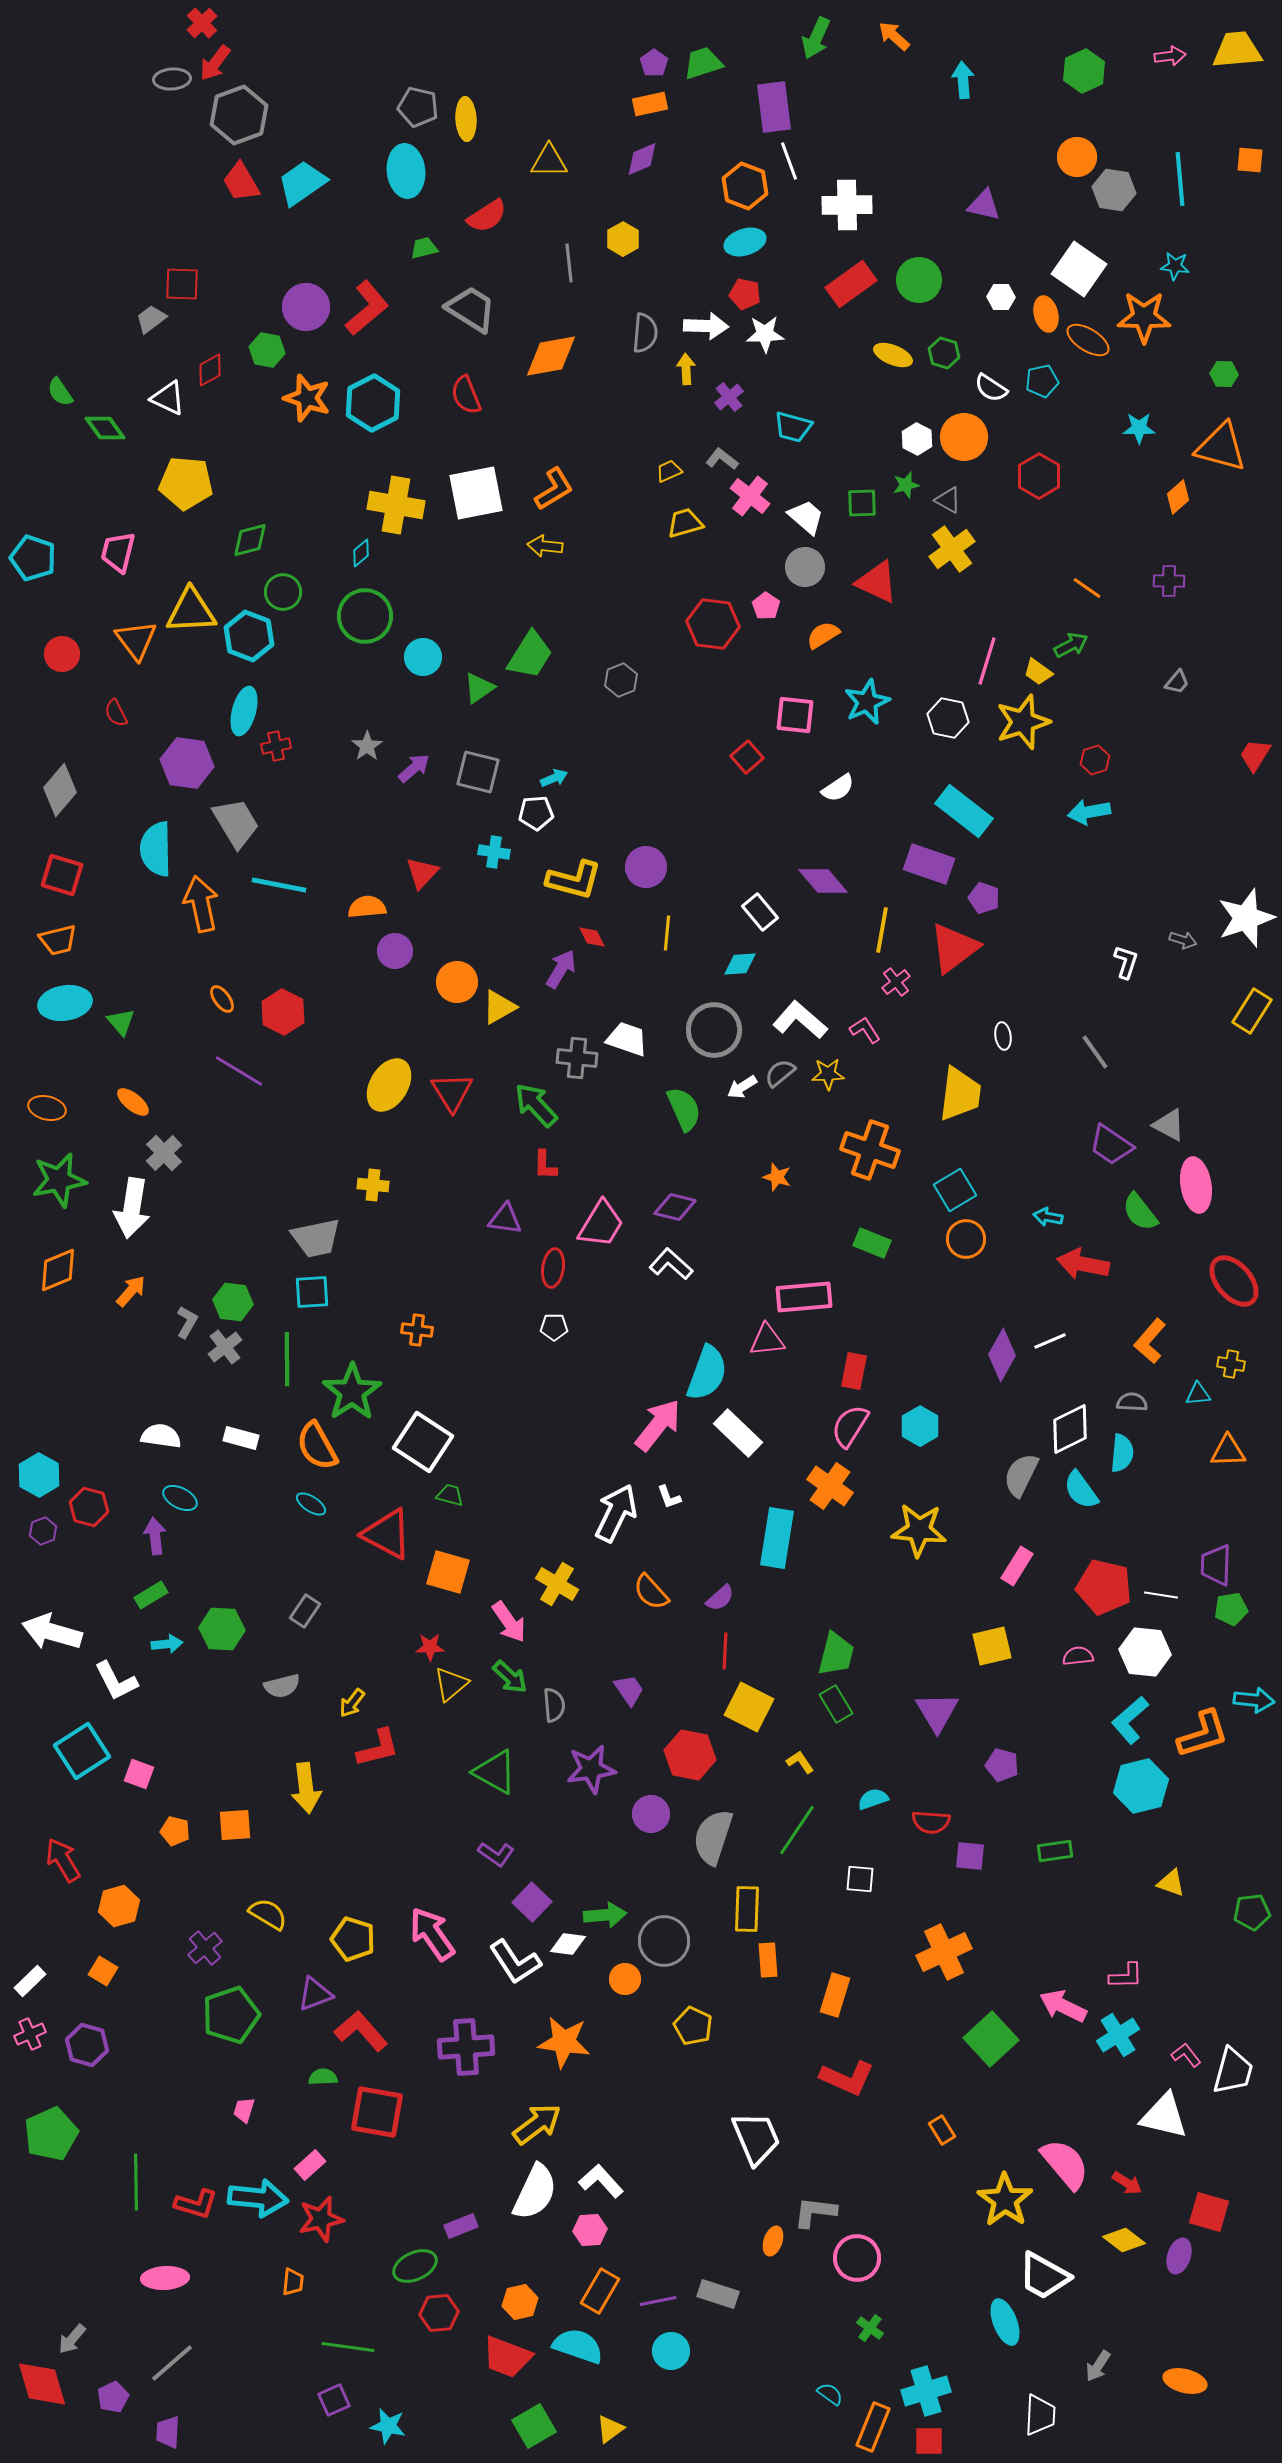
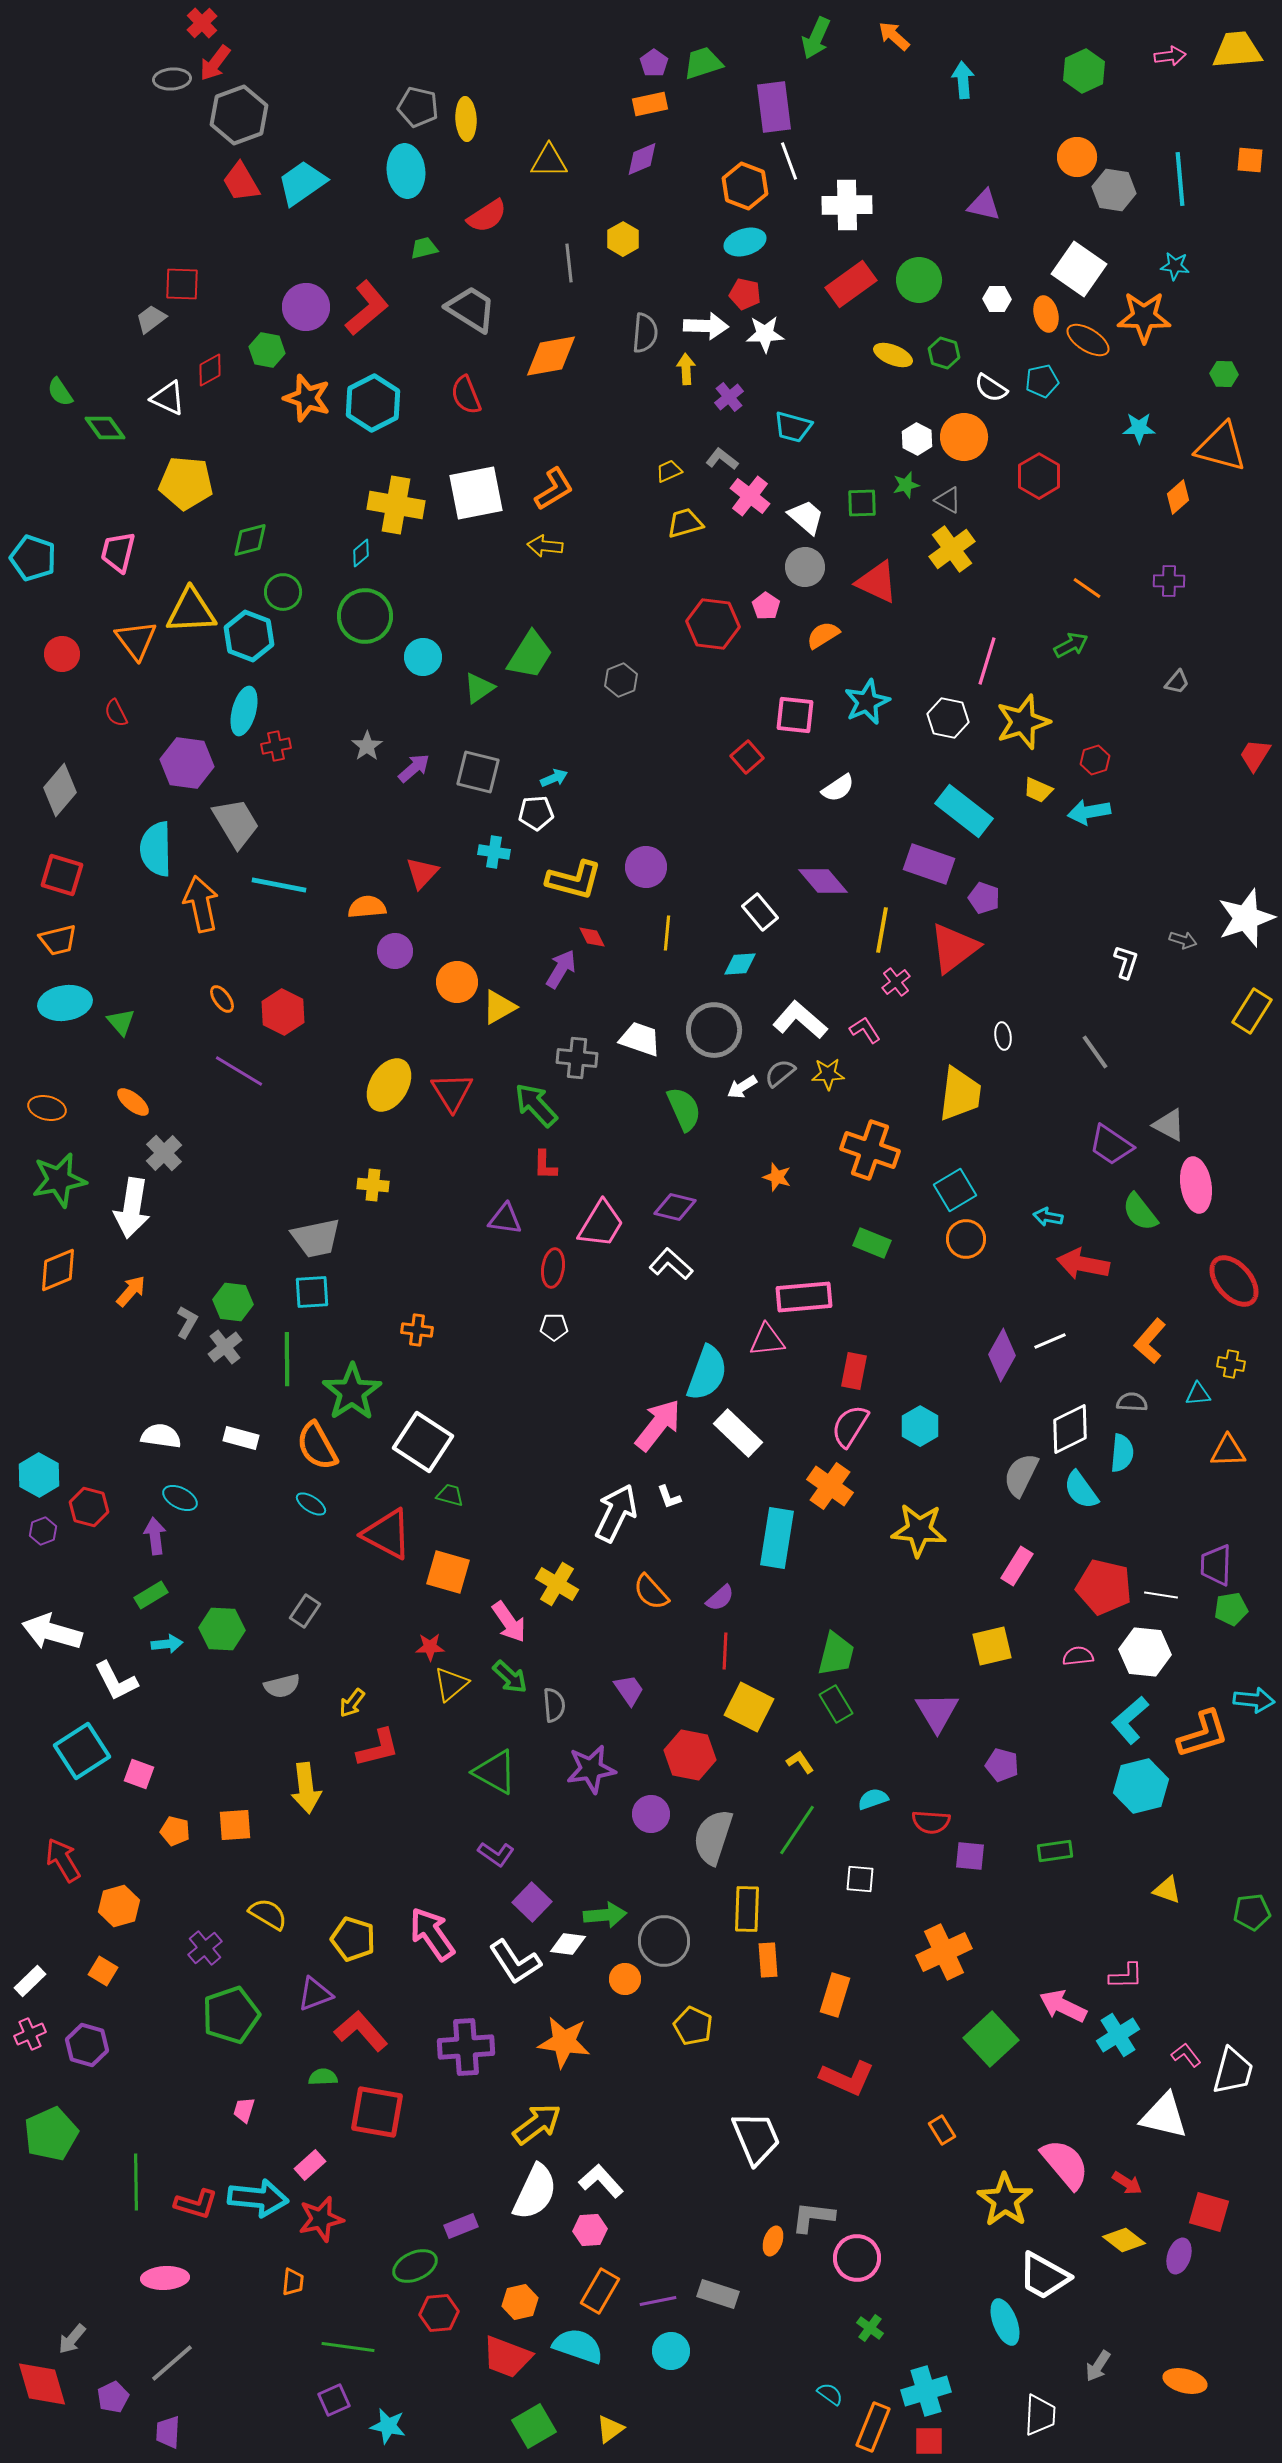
white hexagon at (1001, 297): moved 4 px left, 2 px down
yellow trapezoid at (1038, 672): moved 118 px down; rotated 12 degrees counterclockwise
white trapezoid at (627, 1039): moved 13 px right
yellow triangle at (1171, 1883): moved 4 px left, 7 px down
gray L-shape at (815, 2212): moved 2 px left, 5 px down
